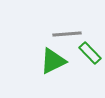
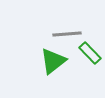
green triangle: rotated 12 degrees counterclockwise
